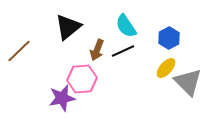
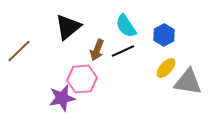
blue hexagon: moved 5 px left, 3 px up
gray triangle: rotated 36 degrees counterclockwise
